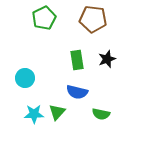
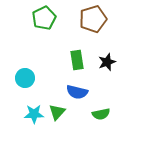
brown pentagon: rotated 24 degrees counterclockwise
black star: moved 3 px down
green semicircle: rotated 24 degrees counterclockwise
